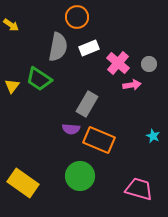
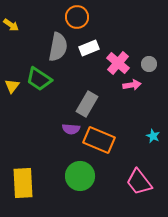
yellow rectangle: rotated 52 degrees clockwise
pink trapezoid: moved 7 px up; rotated 144 degrees counterclockwise
